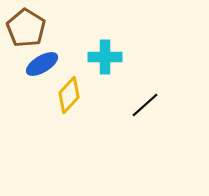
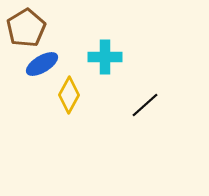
brown pentagon: rotated 9 degrees clockwise
yellow diamond: rotated 15 degrees counterclockwise
